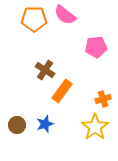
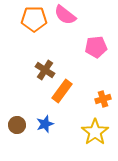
yellow star: moved 5 px down
